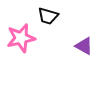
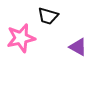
purple triangle: moved 6 px left, 1 px down
